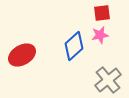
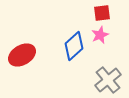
pink star: rotated 12 degrees counterclockwise
